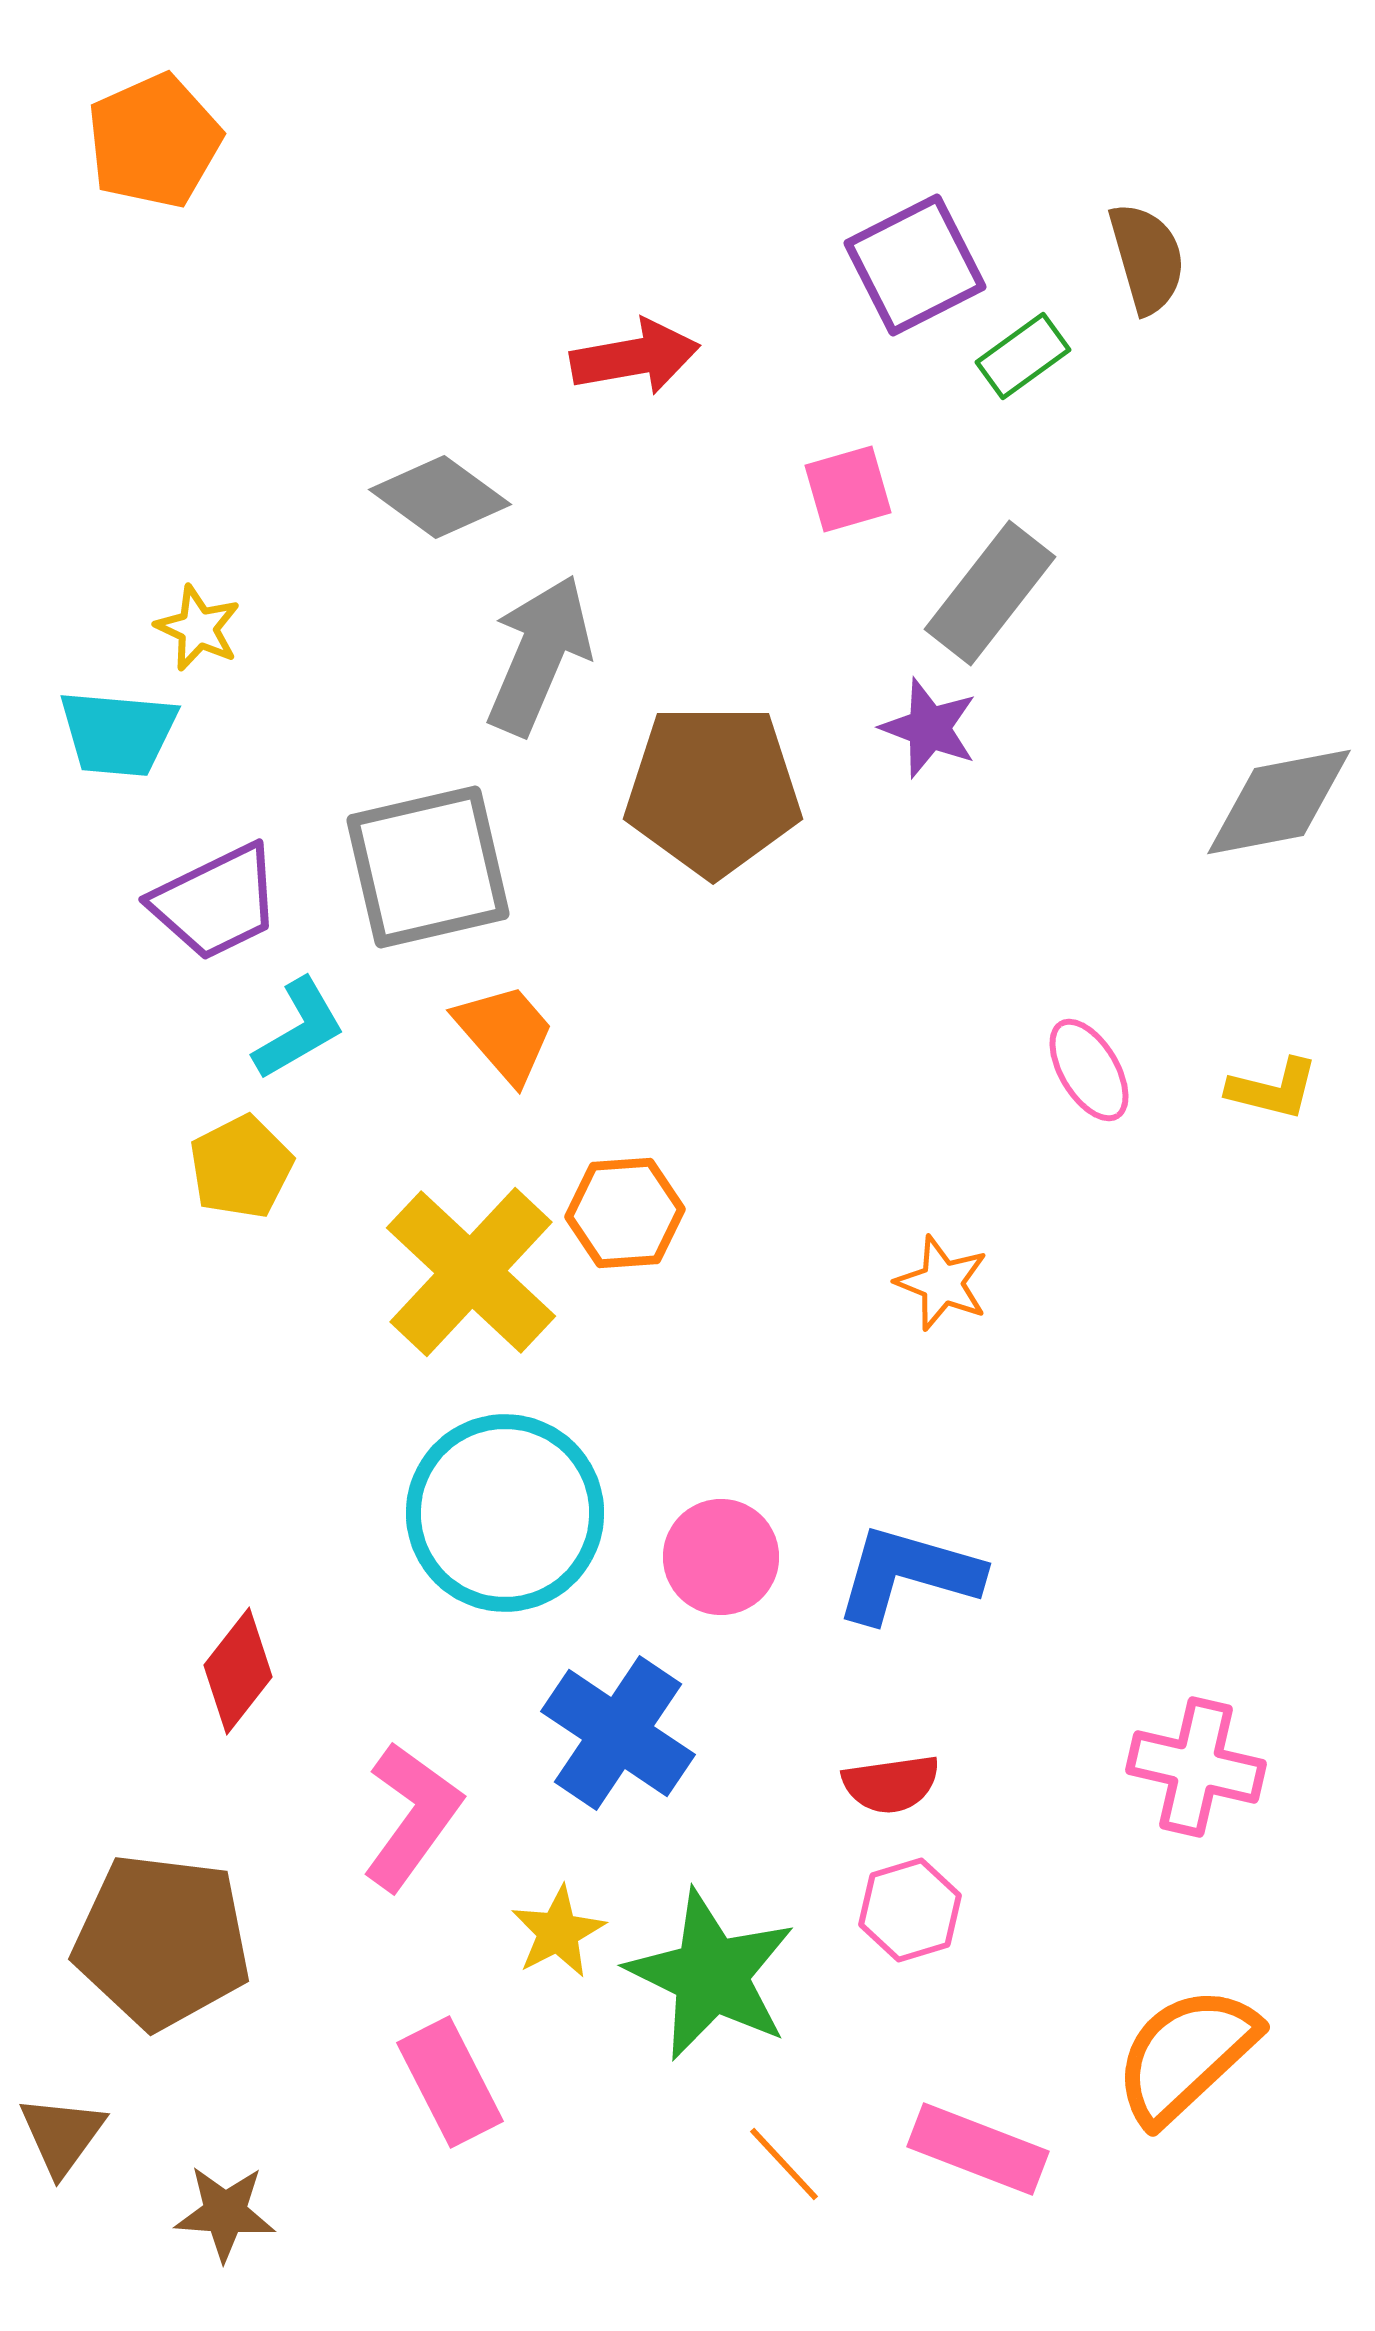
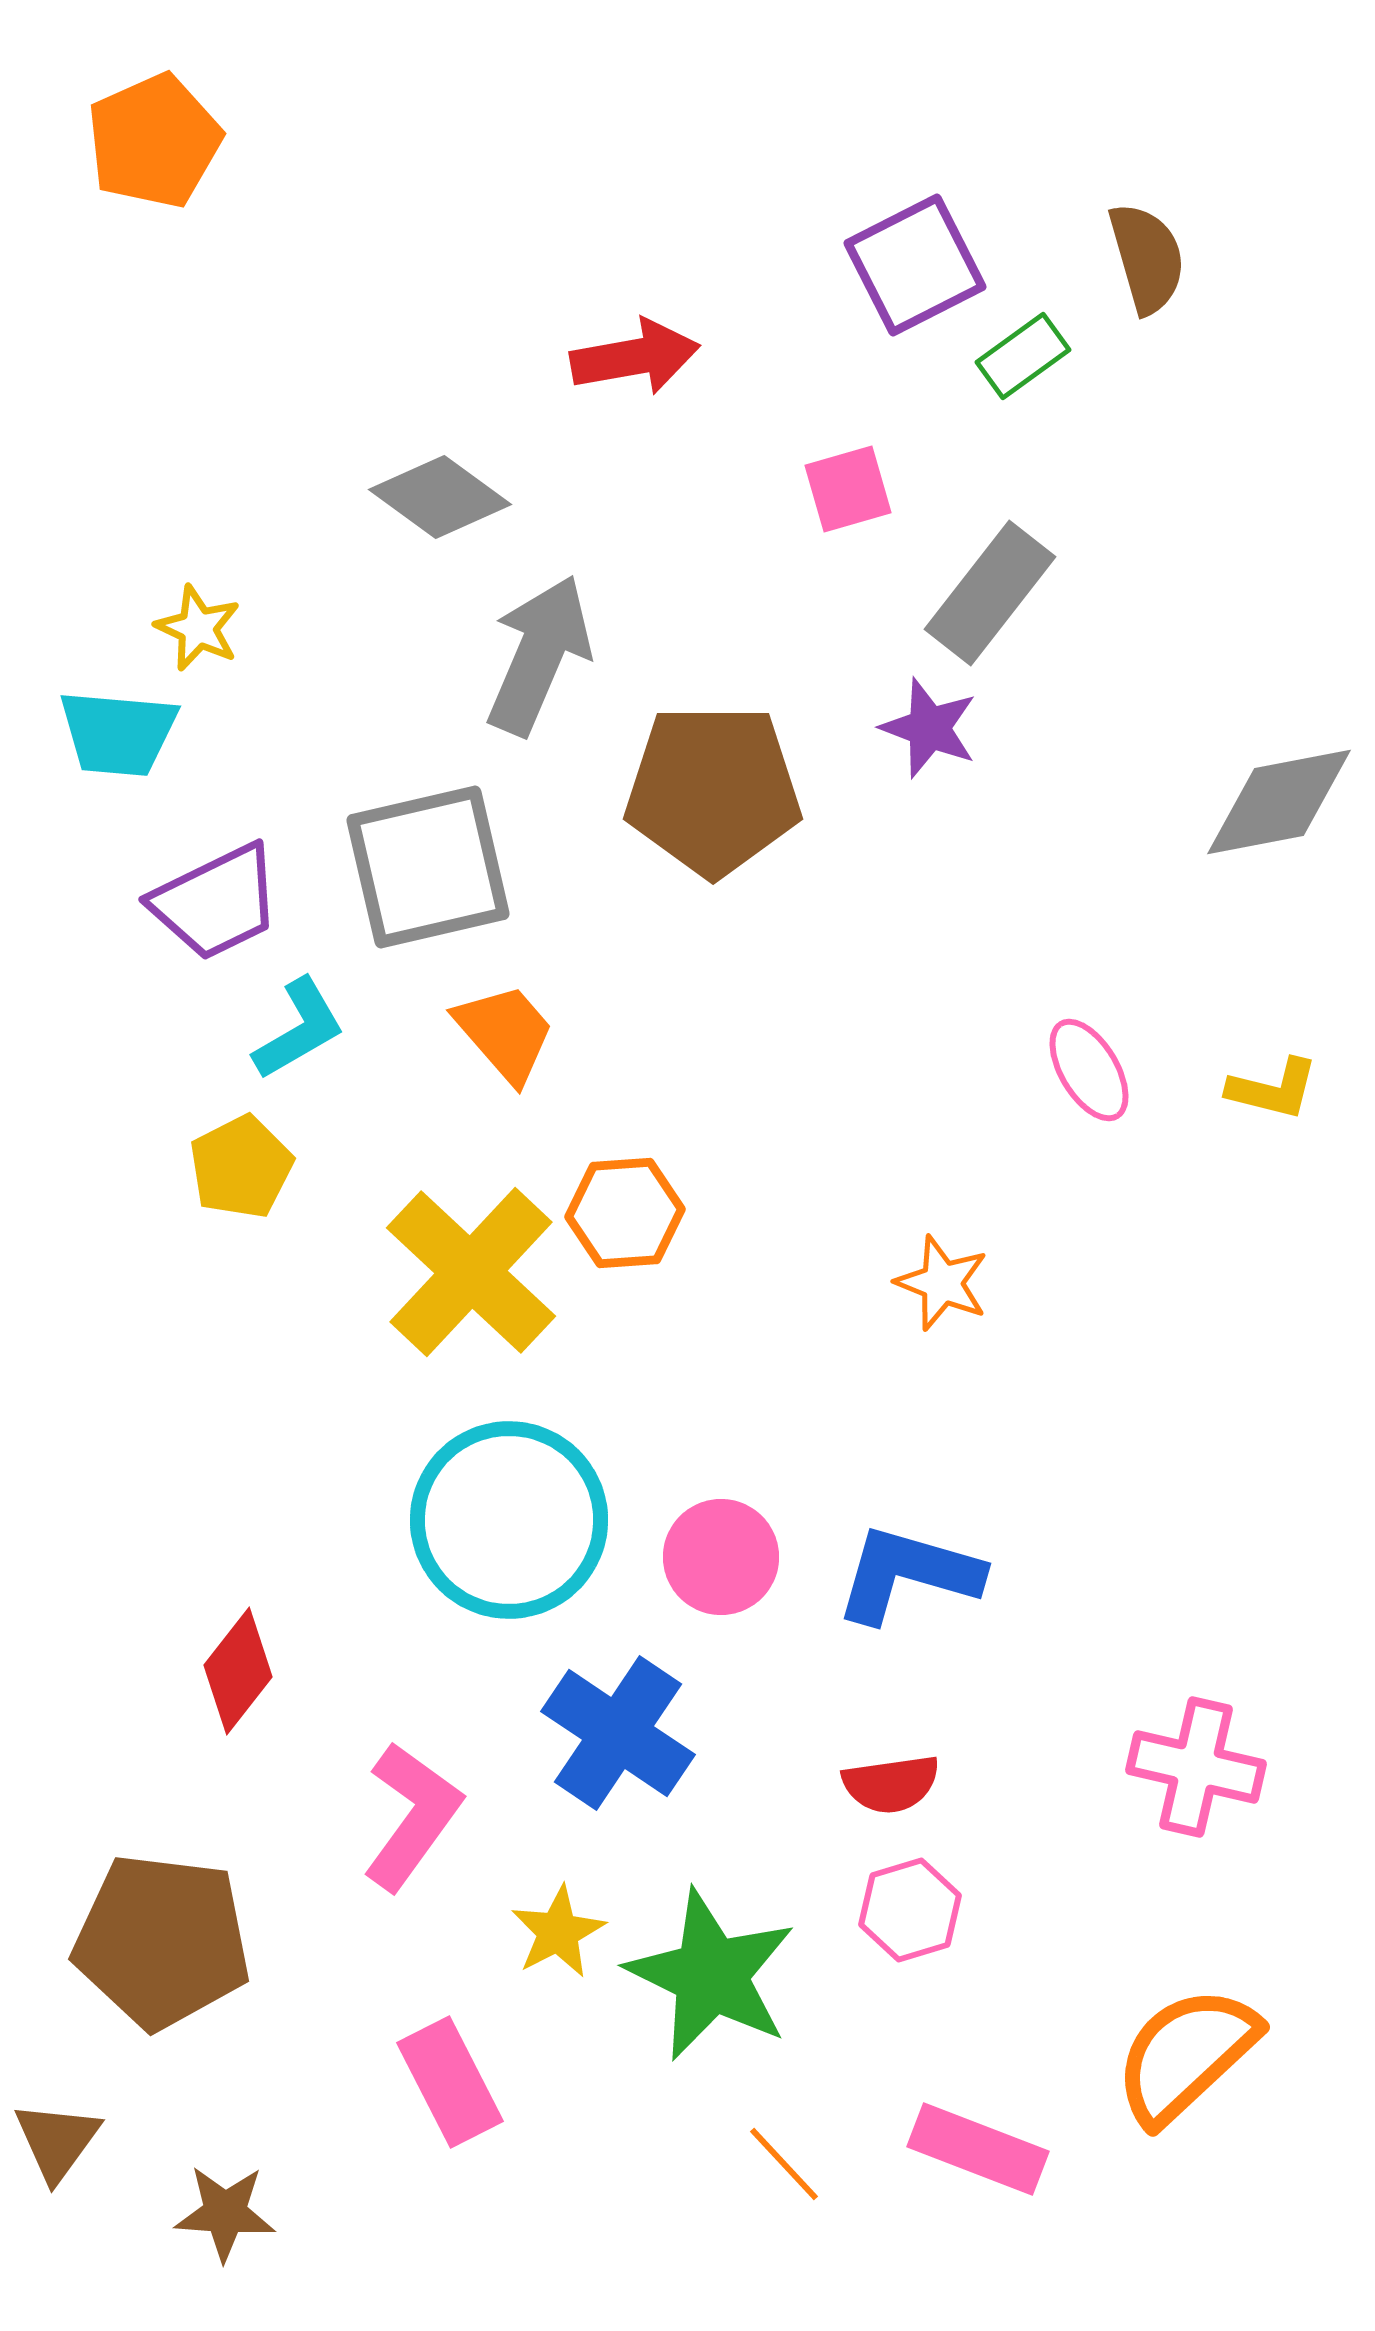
cyan circle at (505, 1513): moved 4 px right, 7 px down
brown triangle at (62, 2135): moved 5 px left, 6 px down
